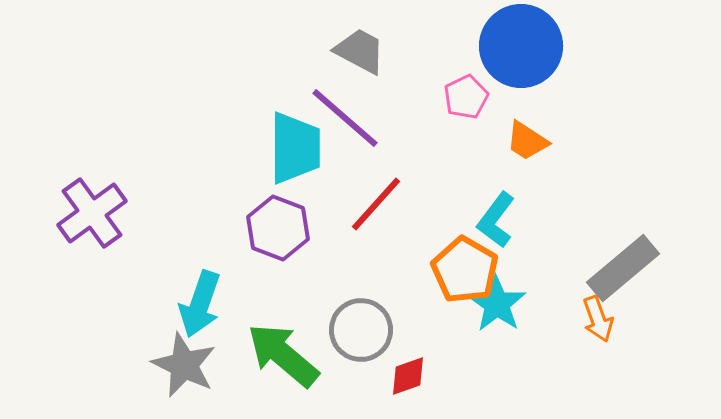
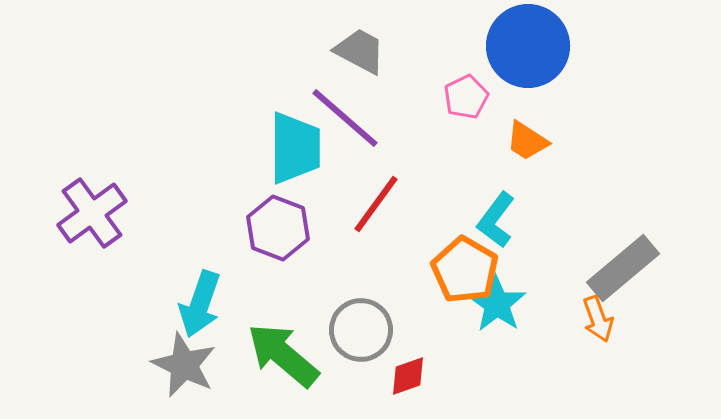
blue circle: moved 7 px right
red line: rotated 6 degrees counterclockwise
